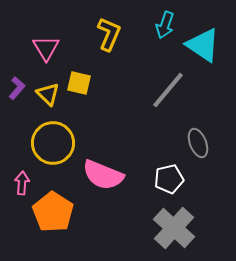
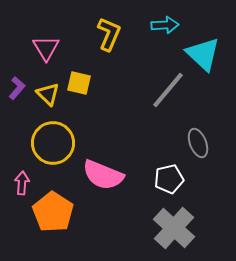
cyan arrow: rotated 112 degrees counterclockwise
cyan triangle: moved 9 px down; rotated 9 degrees clockwise
